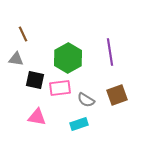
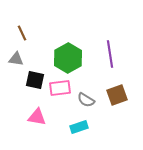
brown line: moved 1 px left, 1 px up
purple line: moved 2 px down
cyan rectangle: moved 3 px down
